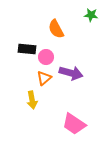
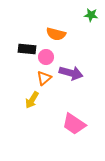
orange semicircle: moved 5 px down; rotated 48 degrees counterclockwise
yellow arrow: rotated 42 degrees clockwise
